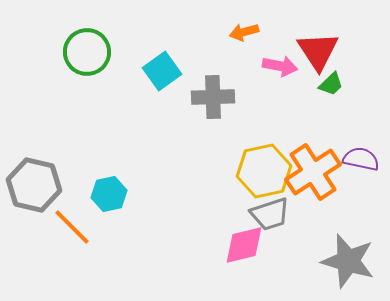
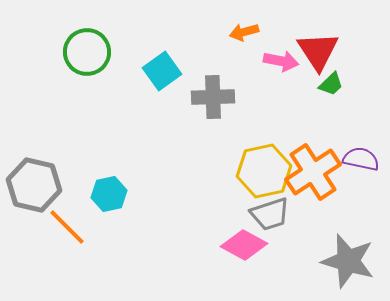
pink arrow: moved 1 px right, 5 px up
orange line: moved 5 px left
pink diamond: rotated 42 degrees clockwise
